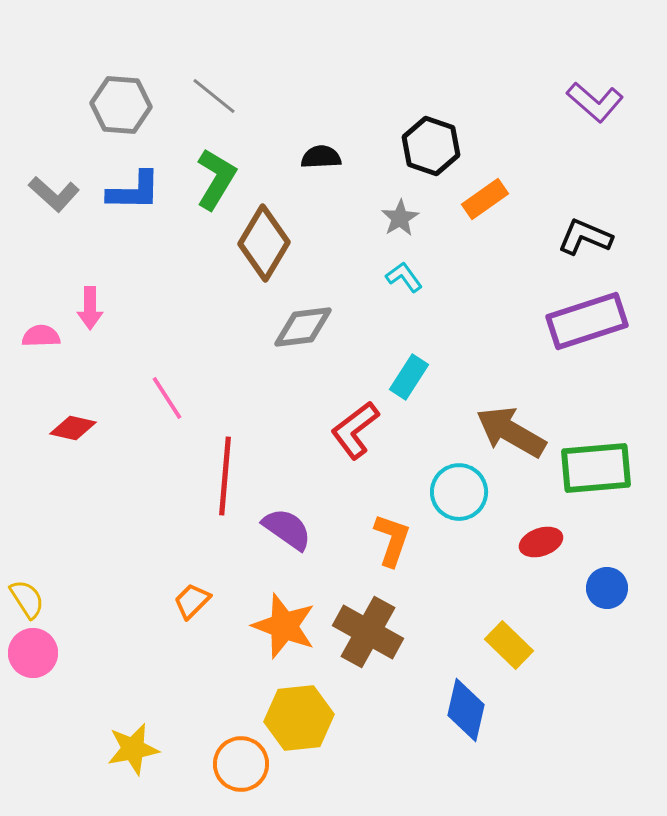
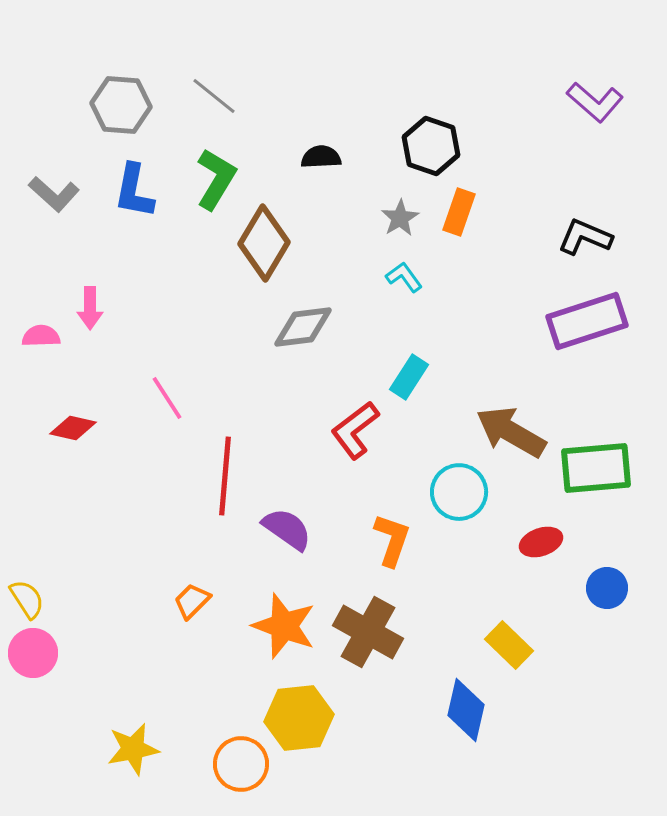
blue L-shape: rotated 100 degrees clockwise
orange rectangle: moved 26 px left, 13 px down; rotated 36 degrees counterclockwise
